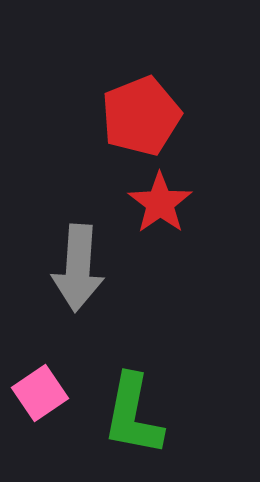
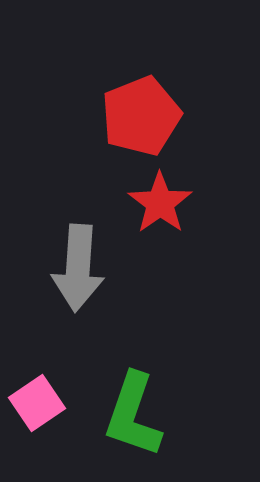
pink square: moved 3 px left, 10 px down
green L-shape: rotated 8 degrees clockwise
